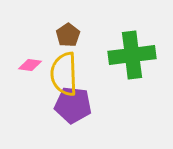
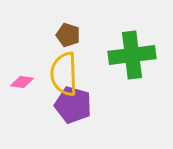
brown pentagon: rotated 20 degrees counterclockwise
pink diamond: moved 8 px left, 17 px down
purple pentagon: rotated 9 degrees clockwise
